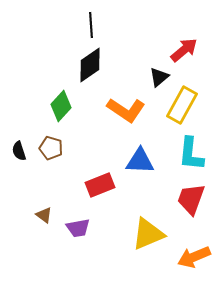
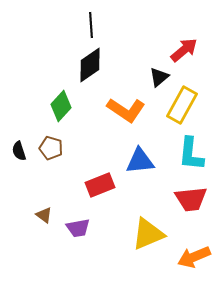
blue triangle: rotated 8 degrees counterclockwise
red trapezoid: rotated 116 degrees counterclockwise
